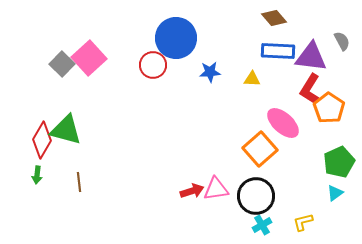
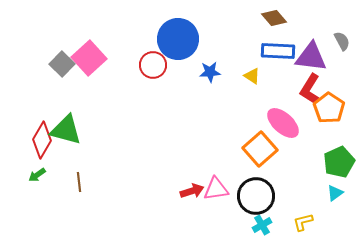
blue circle: moved 2 px right, 1 px down
yellow triangle: moved 3 px up; rotated 30 degrees clockwise
green arrow: rotated 48 degrees clockwise
